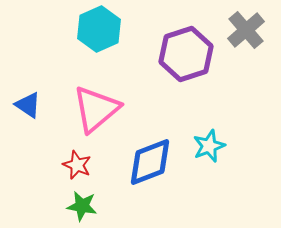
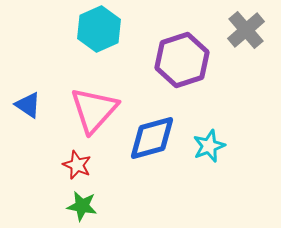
purple hexagon: moved 4 px left, 6 px down
pink triangle: moved 2 px left, 1 px down; rotated 8 degrees counterclockwise
blue diamond: moved 2 px right, 24 px up; rotated 6 degrees clockwise
